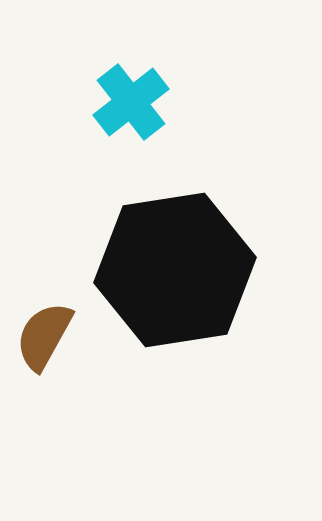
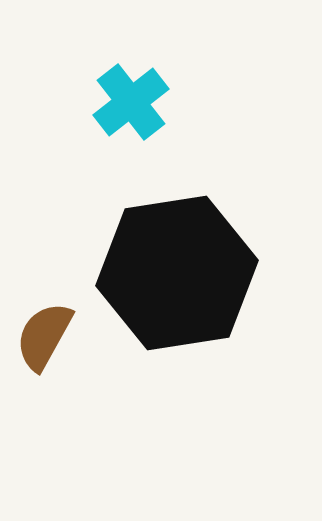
black hexagon: moved 2 px right, 3 px down
